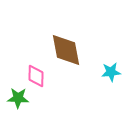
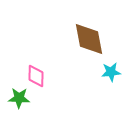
brown diamond: moved 23 px right, 11 px up
green star: moved 1 px right
